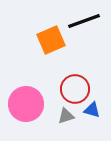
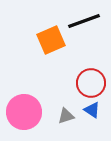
red circle: moved 16 px right, 6 px up
pink circle: moved 2 px left, 8 px down
blue triangle: rotated 18 degrees clockwise
